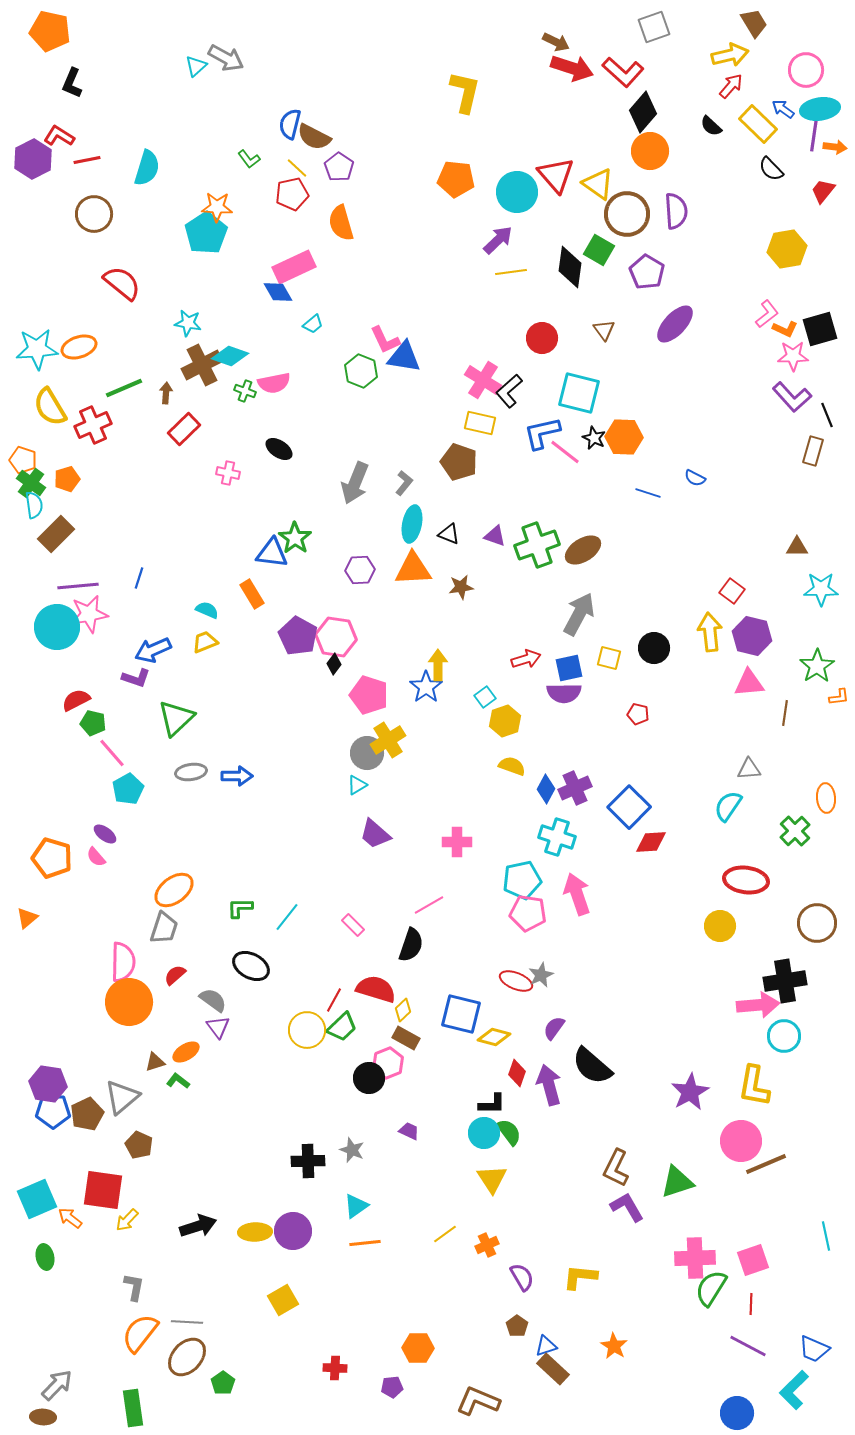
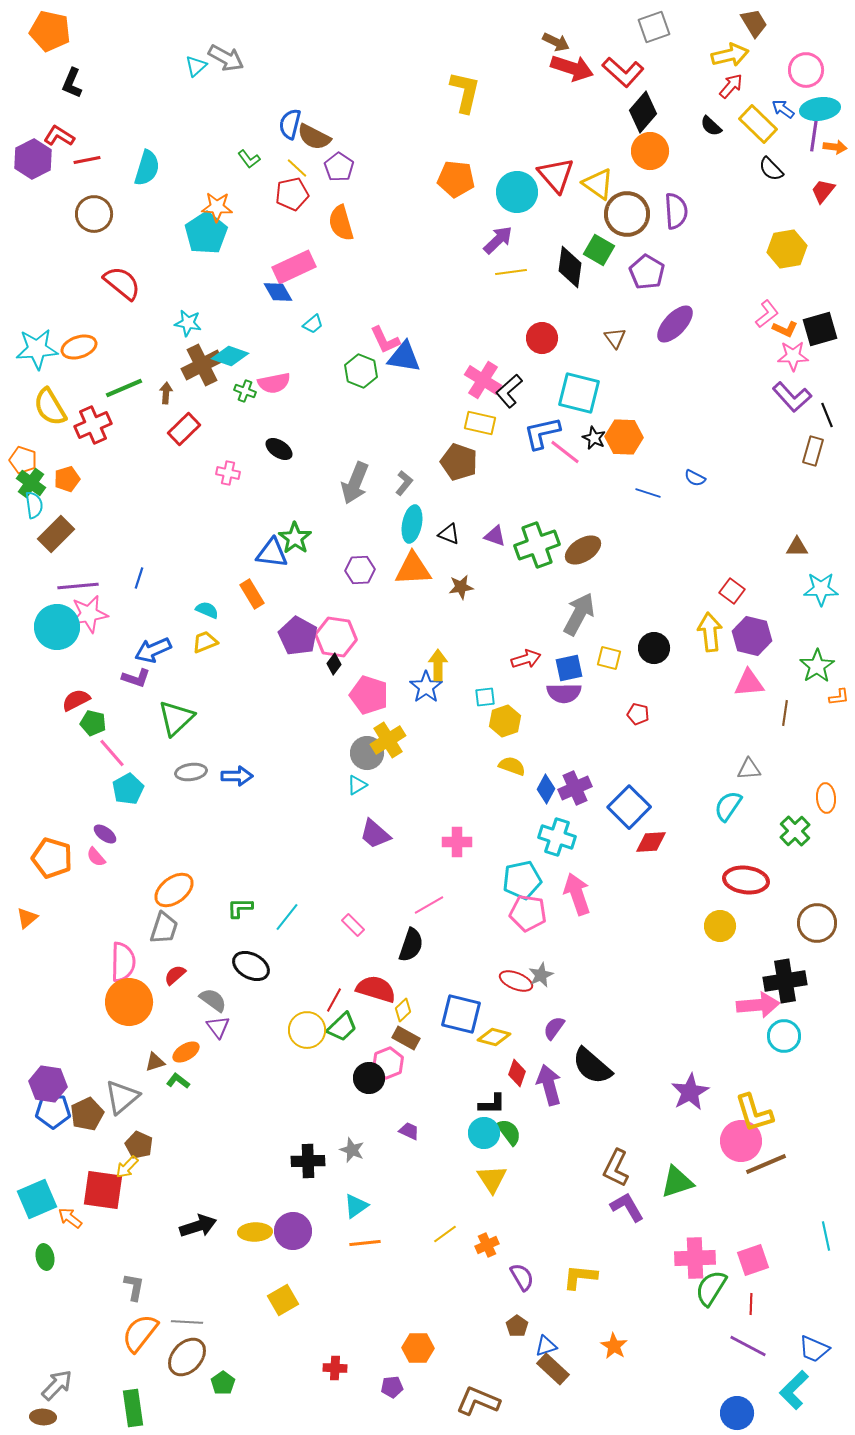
brown triangle at (604, 330): moved 11 px right, 8 px down
cyan square at (485, 697): rotated 30 degrees clockwise
yellow L-shape at (754, 1086): moved 27 px down; rotated 27 degrees counterclockwise
yellow arrow at (127, 1220): moved 53 px up
